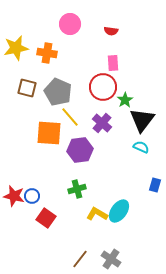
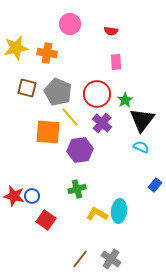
pink rectangle: moved 3 px right, 1 px up
red circle: moved 6 px left, 7 px down
orange square: moved 1 px left, 1 px up
blue rectangle: rotated 24 degrees clockwise
cyan ellipse: rotated 30 degrees counterclockwise
red square: moved 2 px down
